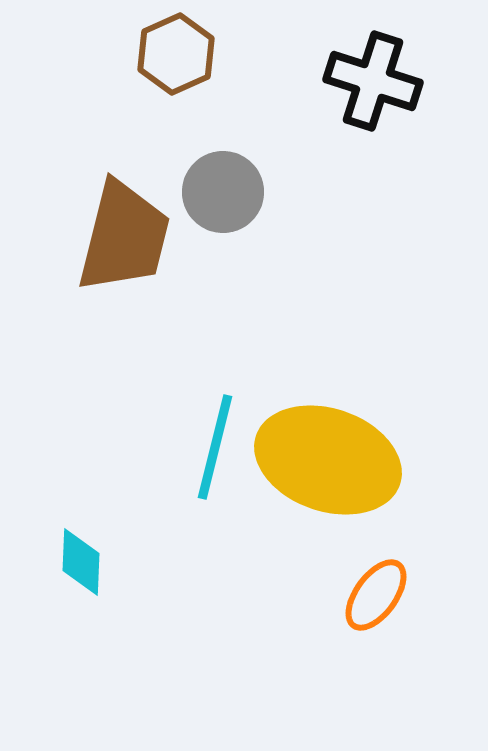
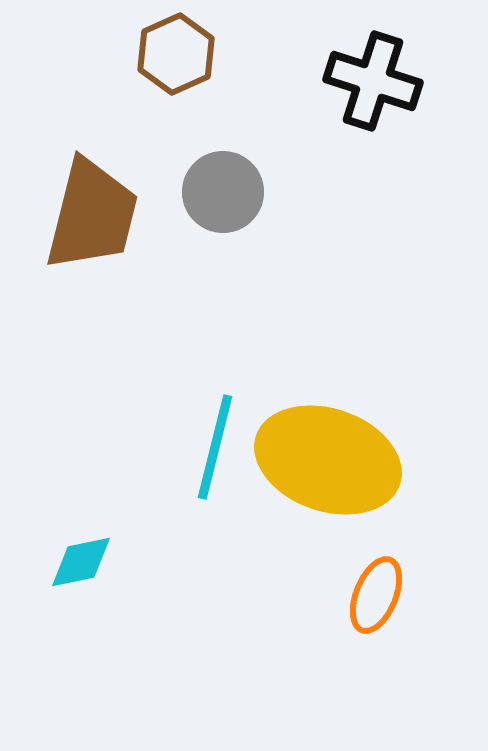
brown trapezoid: moved 32 px left, 22 px up
cyan diamond: rotated 76 degrees clockwise
orange ellipse: rotated 14 degrees counterclockwise
